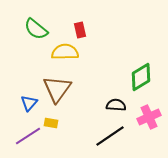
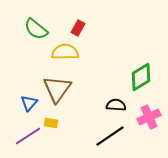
red rectangle: moved 2 px left, 2 px up; rotated 42 degrees clockwise
